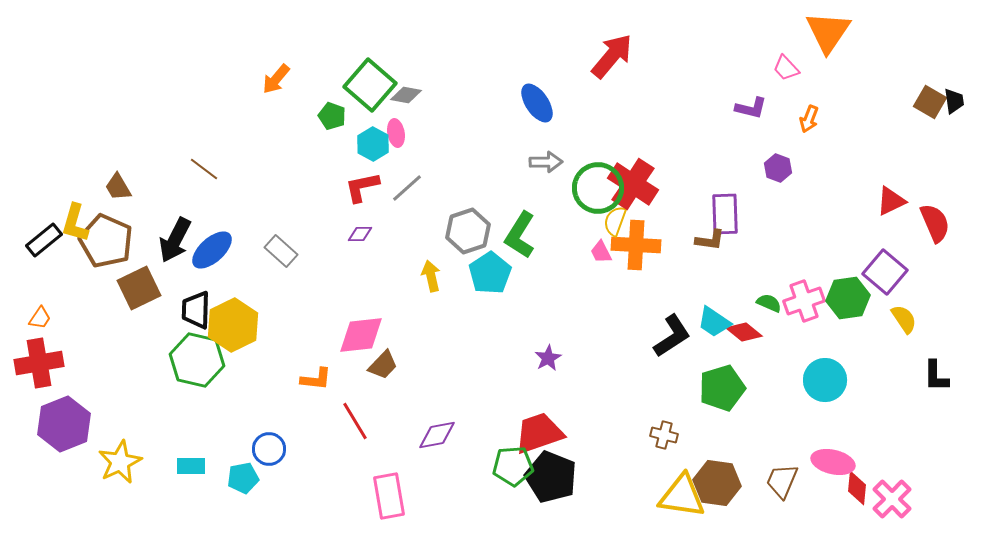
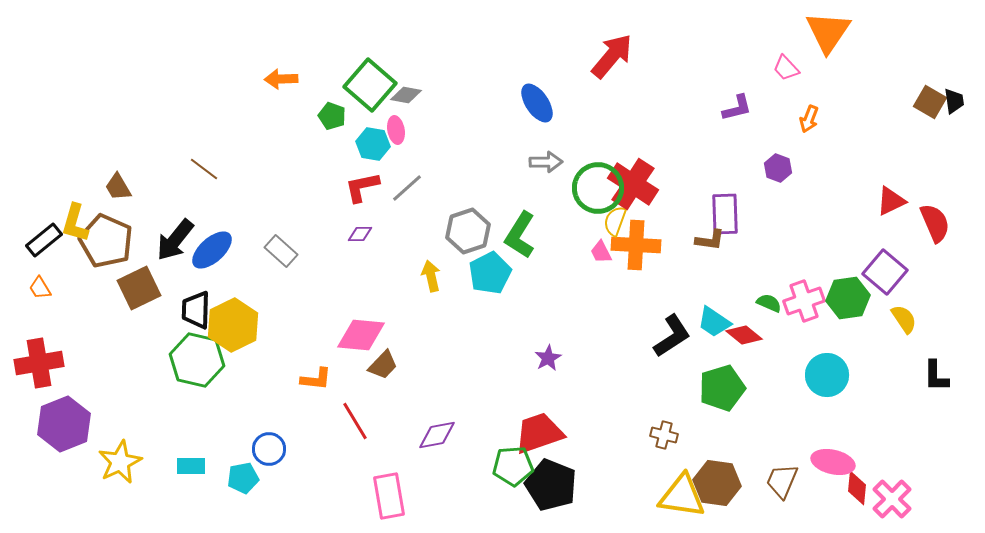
orange arrow at (276, 79): moved 5 px right; rotated 48 degrees clockwise
purple L-shape at (751, 108): moved 14 px left; rotated 28 degrees counterclockwise
pink ellipse at (396, 133): moved 3 px up
cyan hexagon at (373, 144): rotated 20 degrees counterclockwise
black arrow at (175, 240): rotated 12 degrees clockwise
cyan pentagon at (490, 273): rotated 6 degrees clockwise
orange trapezoid at (40, 318): moved 30 px up; rotated 115 degrees clockwise
red diamond at (744, 332): moved 3 px down
pink diamond at (361, 335): rotated 12 degrees clockwise
cyan circle at (825, 380): moved 2 px right, 5 px up
black pentagon at (551, 477): moved 8 px down
